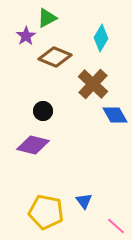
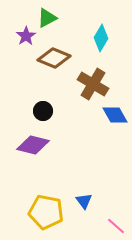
brown diamond: moved 1 px left, 1 px down
brown cross: rotated 12 degrees counterclockwise
